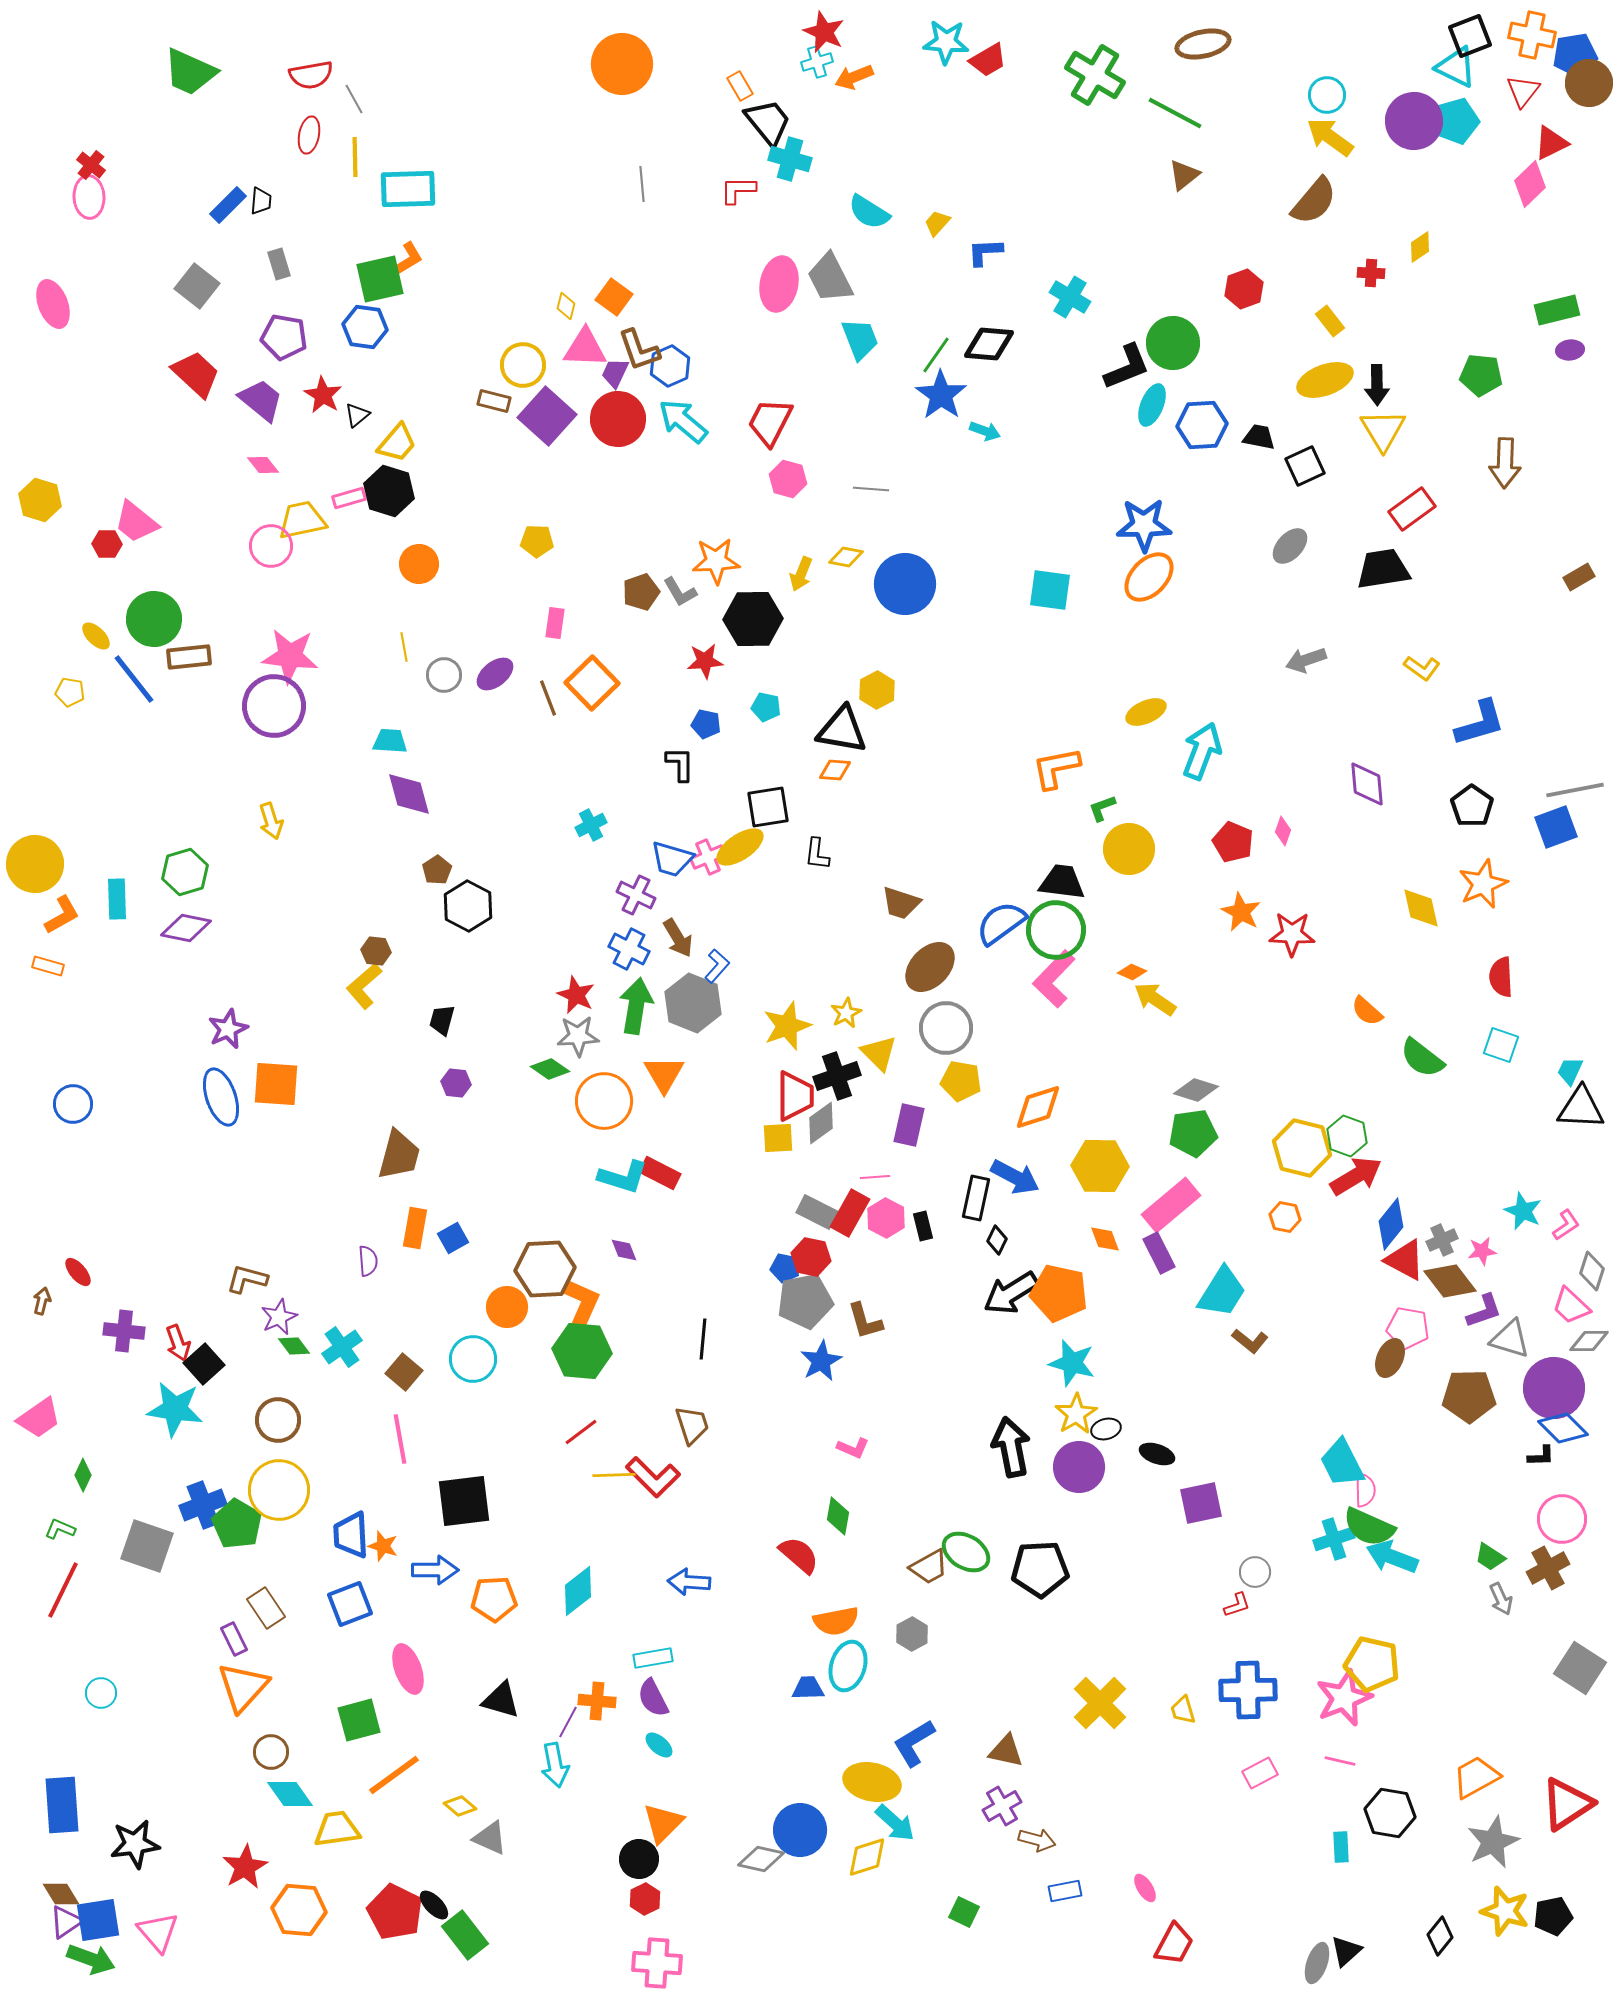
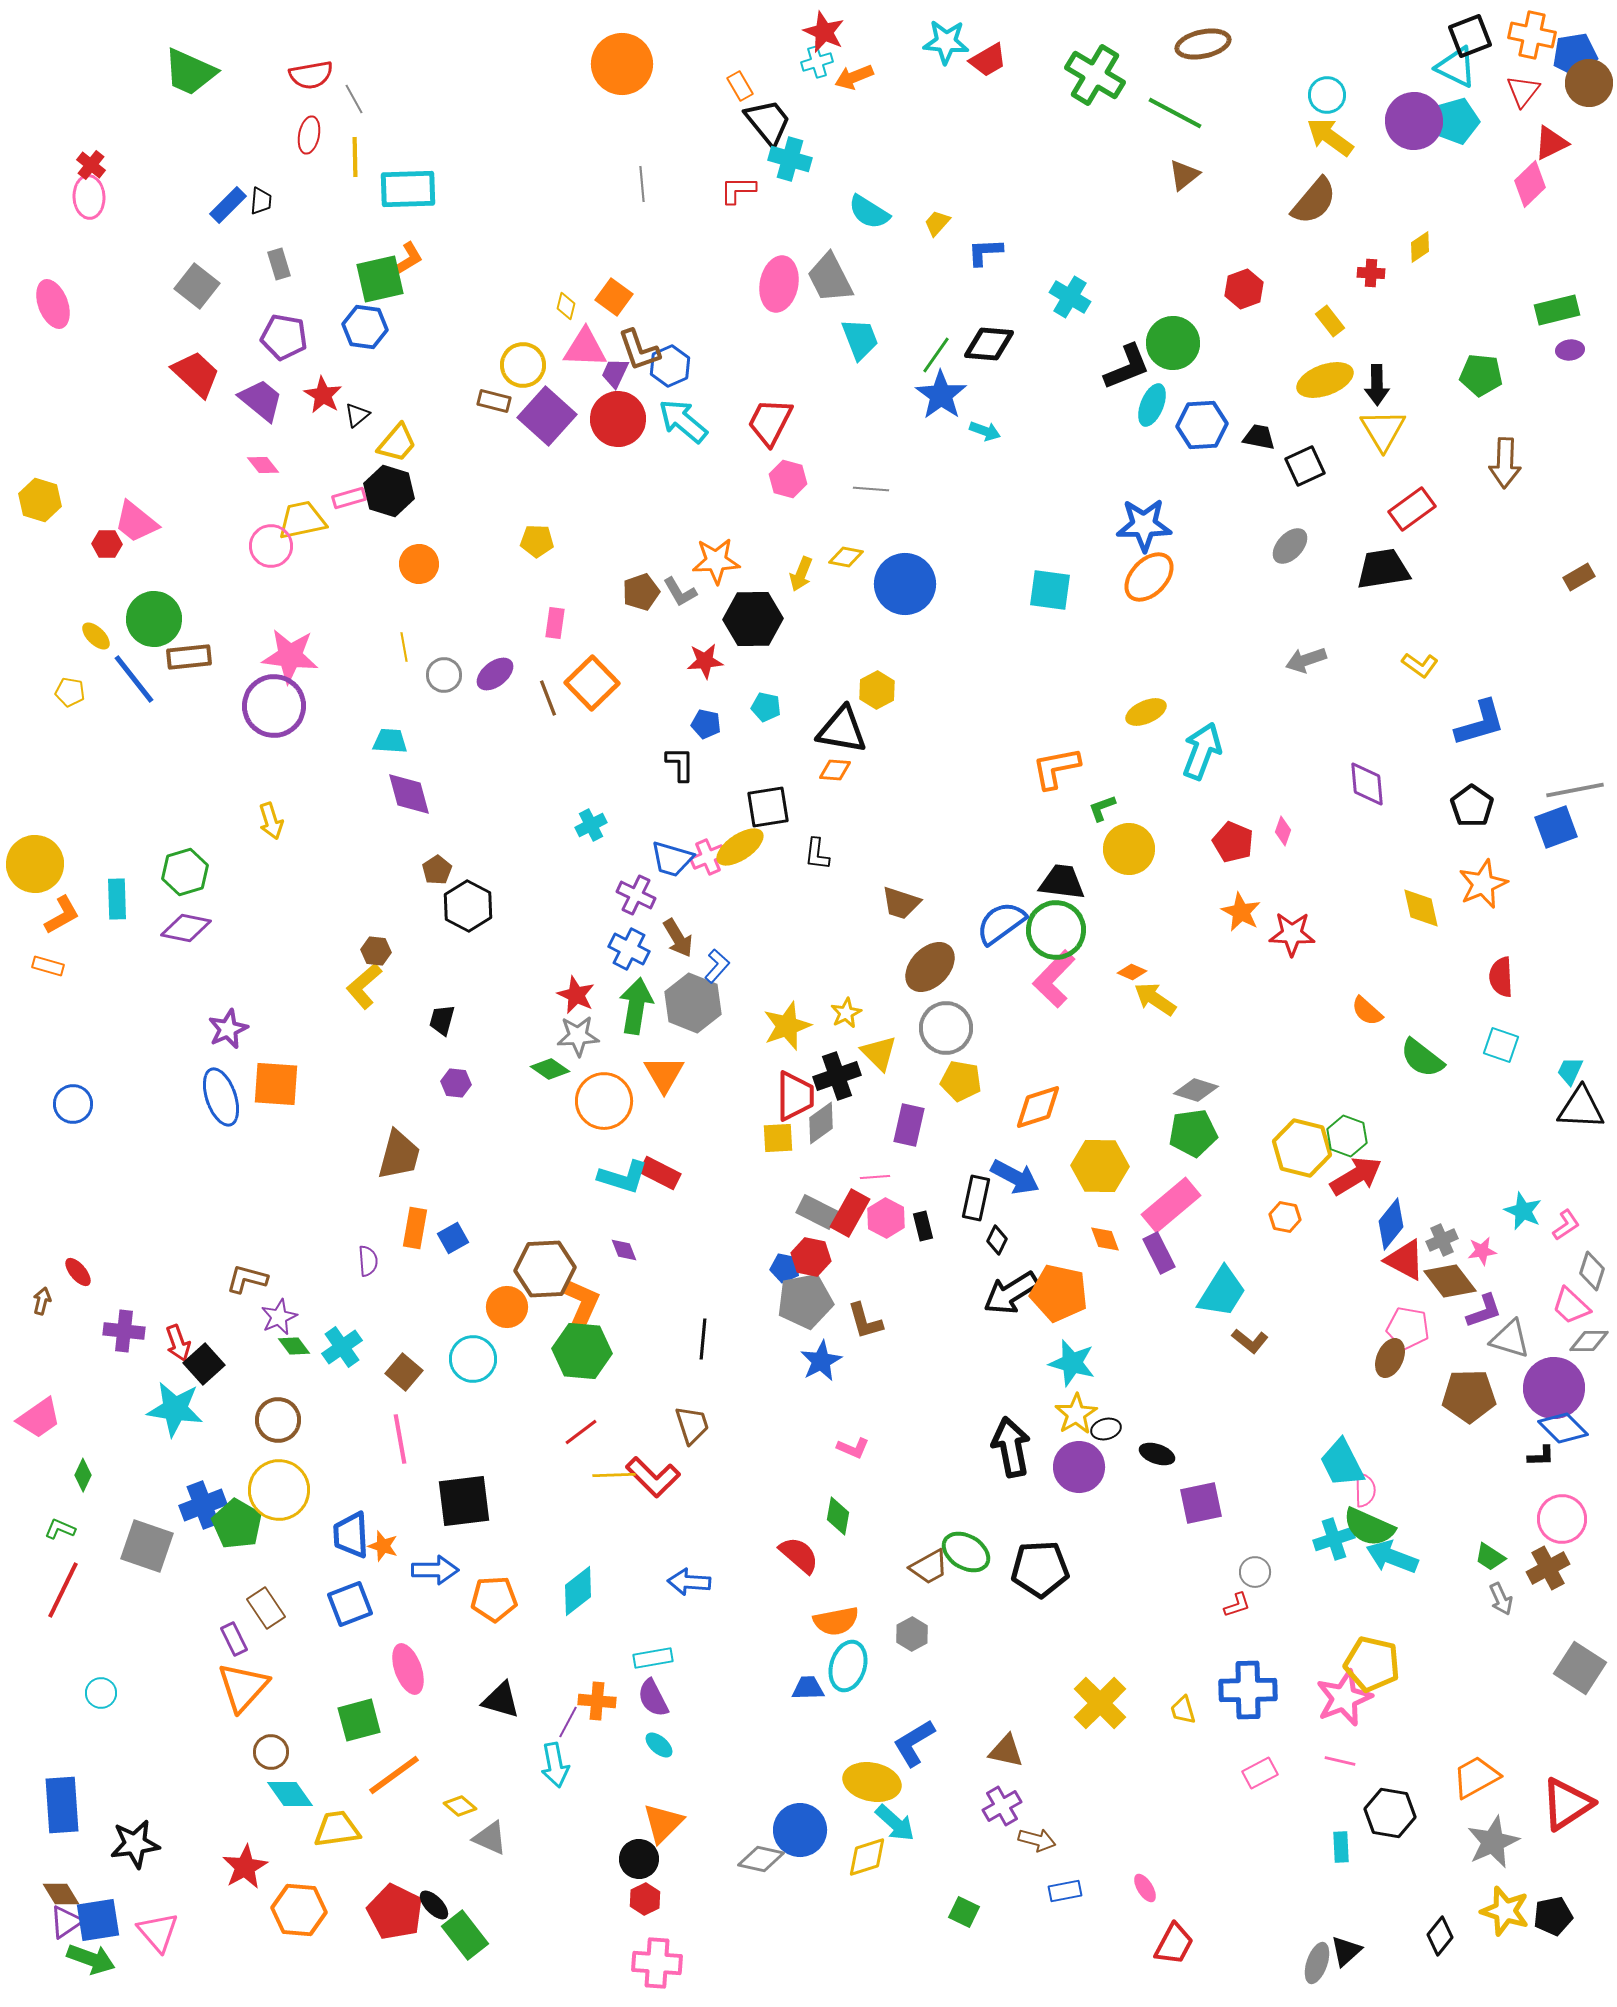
yellow L-shape at (1422, 668): moved 2 px left, 3 px up
